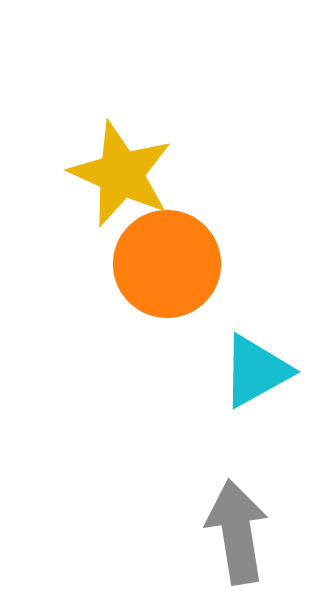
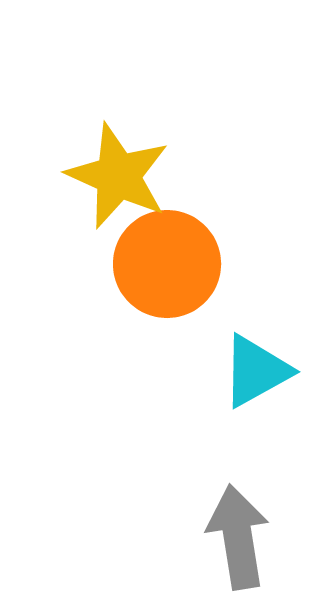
yellow star: moved 3 px left, 2 px down
gray arrow: moved 1 px right, 5 px down
